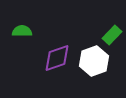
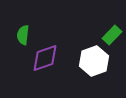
green semicircle: moved 1 px right, 4 px down; rotated 84 degrees counterclockwise
purple diamond: moved 12 px left
